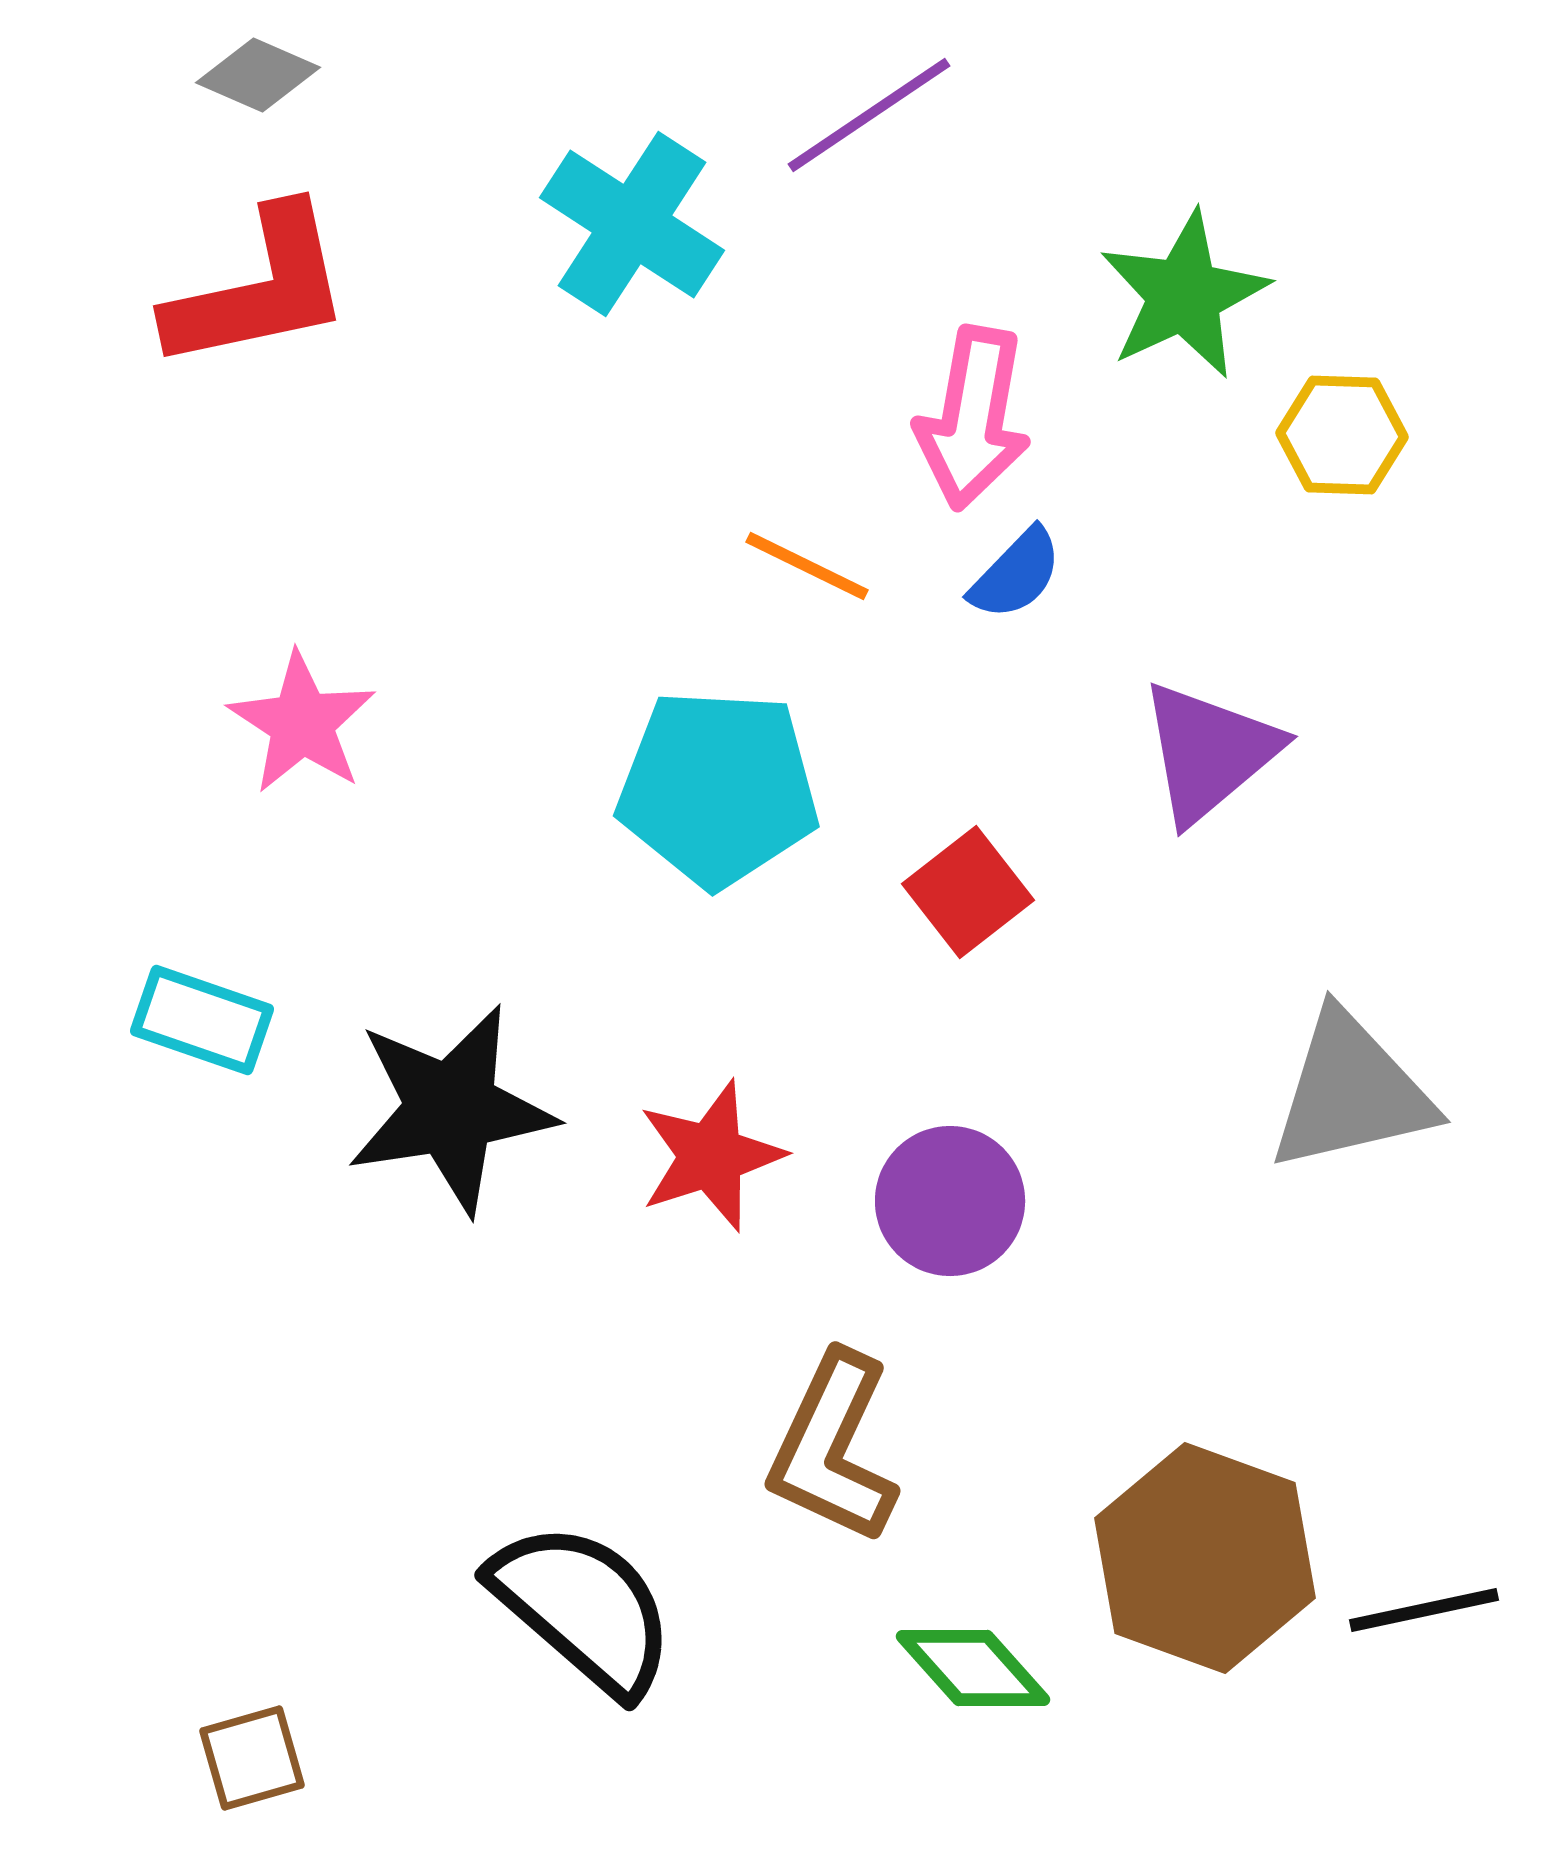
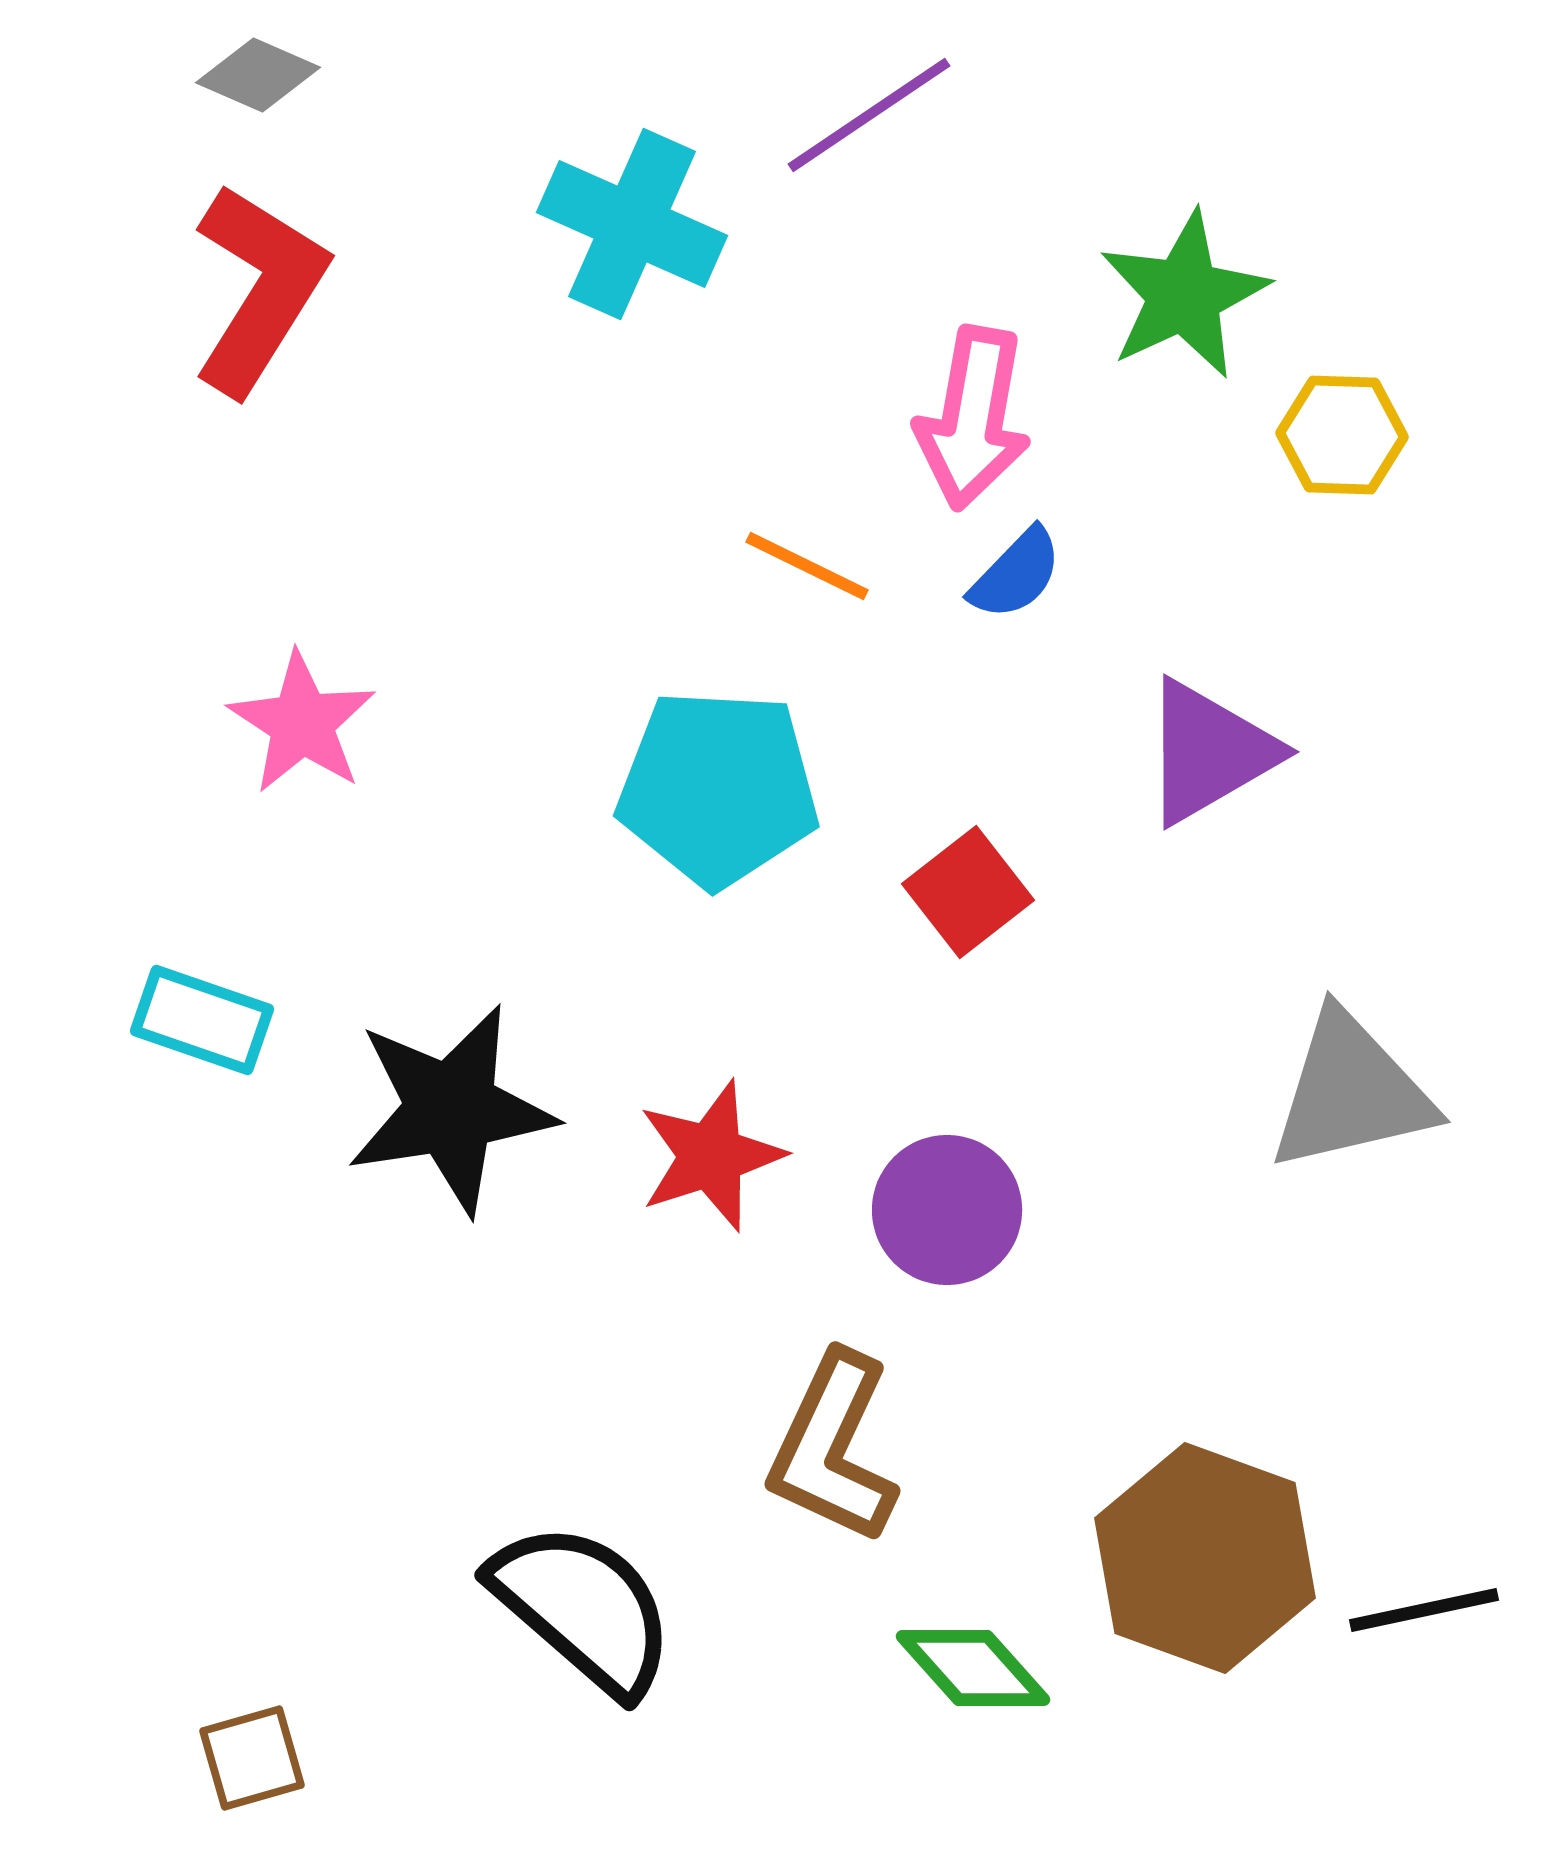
cyan cross: rotated 9 degrees counterclockwise
red L-shape: rotated 46 degrees counterclockwise
purple triangle: rotated 10 degrees clockwise
purple circle: moved 3 px left, 9 px down
